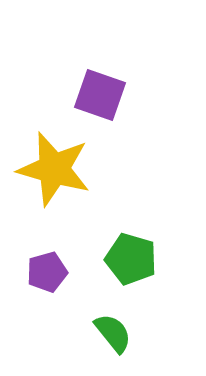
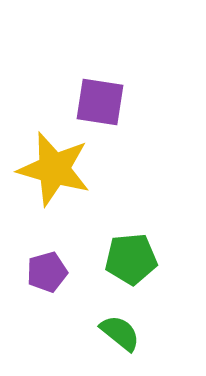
purple square: moved 7 px down; rotated 10 degrees counterclockwise
green pentagon: rotated 21 degrees counterclockwise
green semicircle: moved 7 px right; rotated 12 degrees counterclockwise
